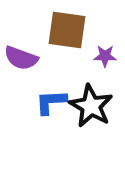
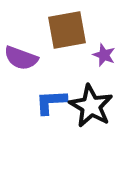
brown square: rotated 18 degrees counterclockwise
purple star: moved 1 px left, 1 px up; rotated 20 degrees clockwise
